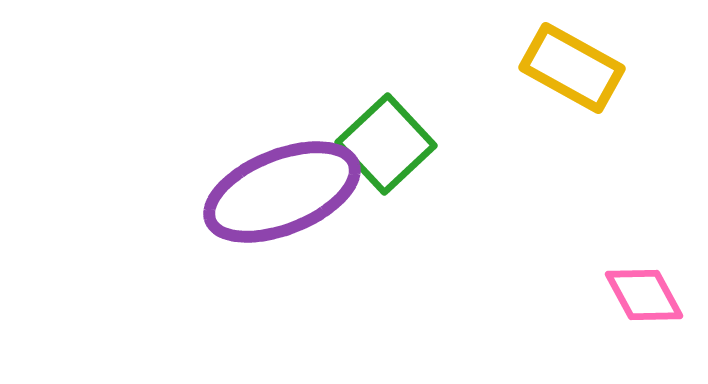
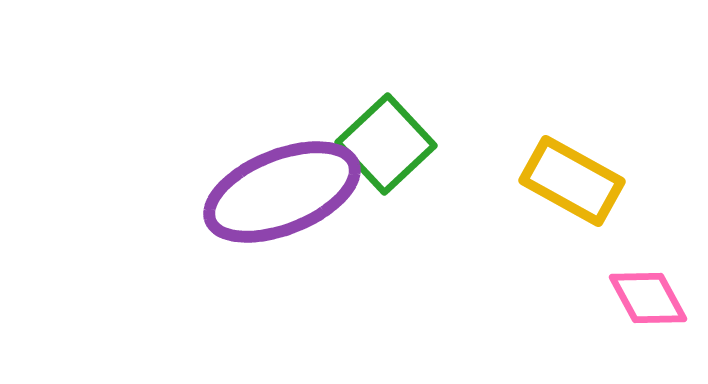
yellow rectangle: moved 113 px down
pink diamond: moved 4 px right, 3 px down
